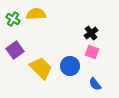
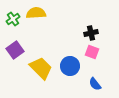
yellow semicircle: moved 1 px up
green cross: rotated 24 degrees clockwise
black cross: rotated 24 degrees clockwise
